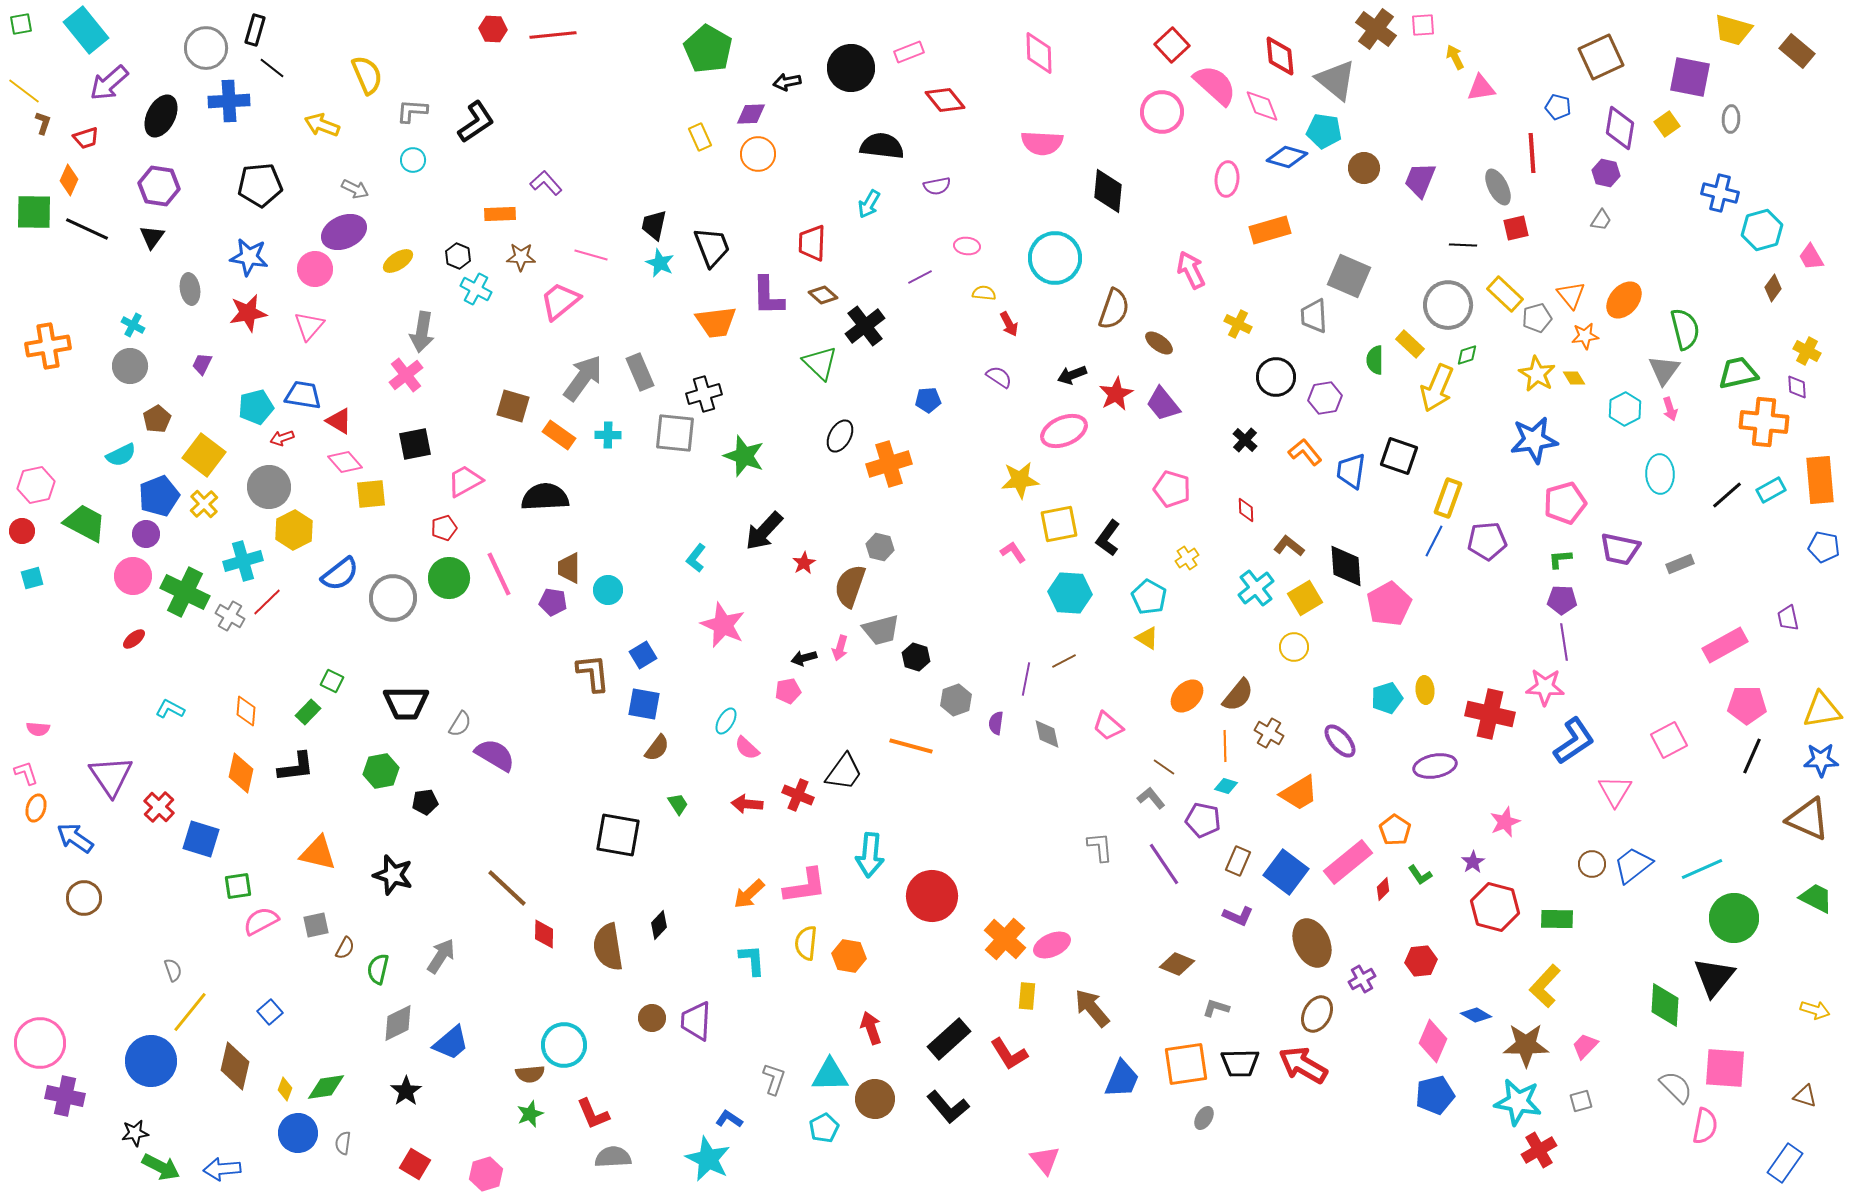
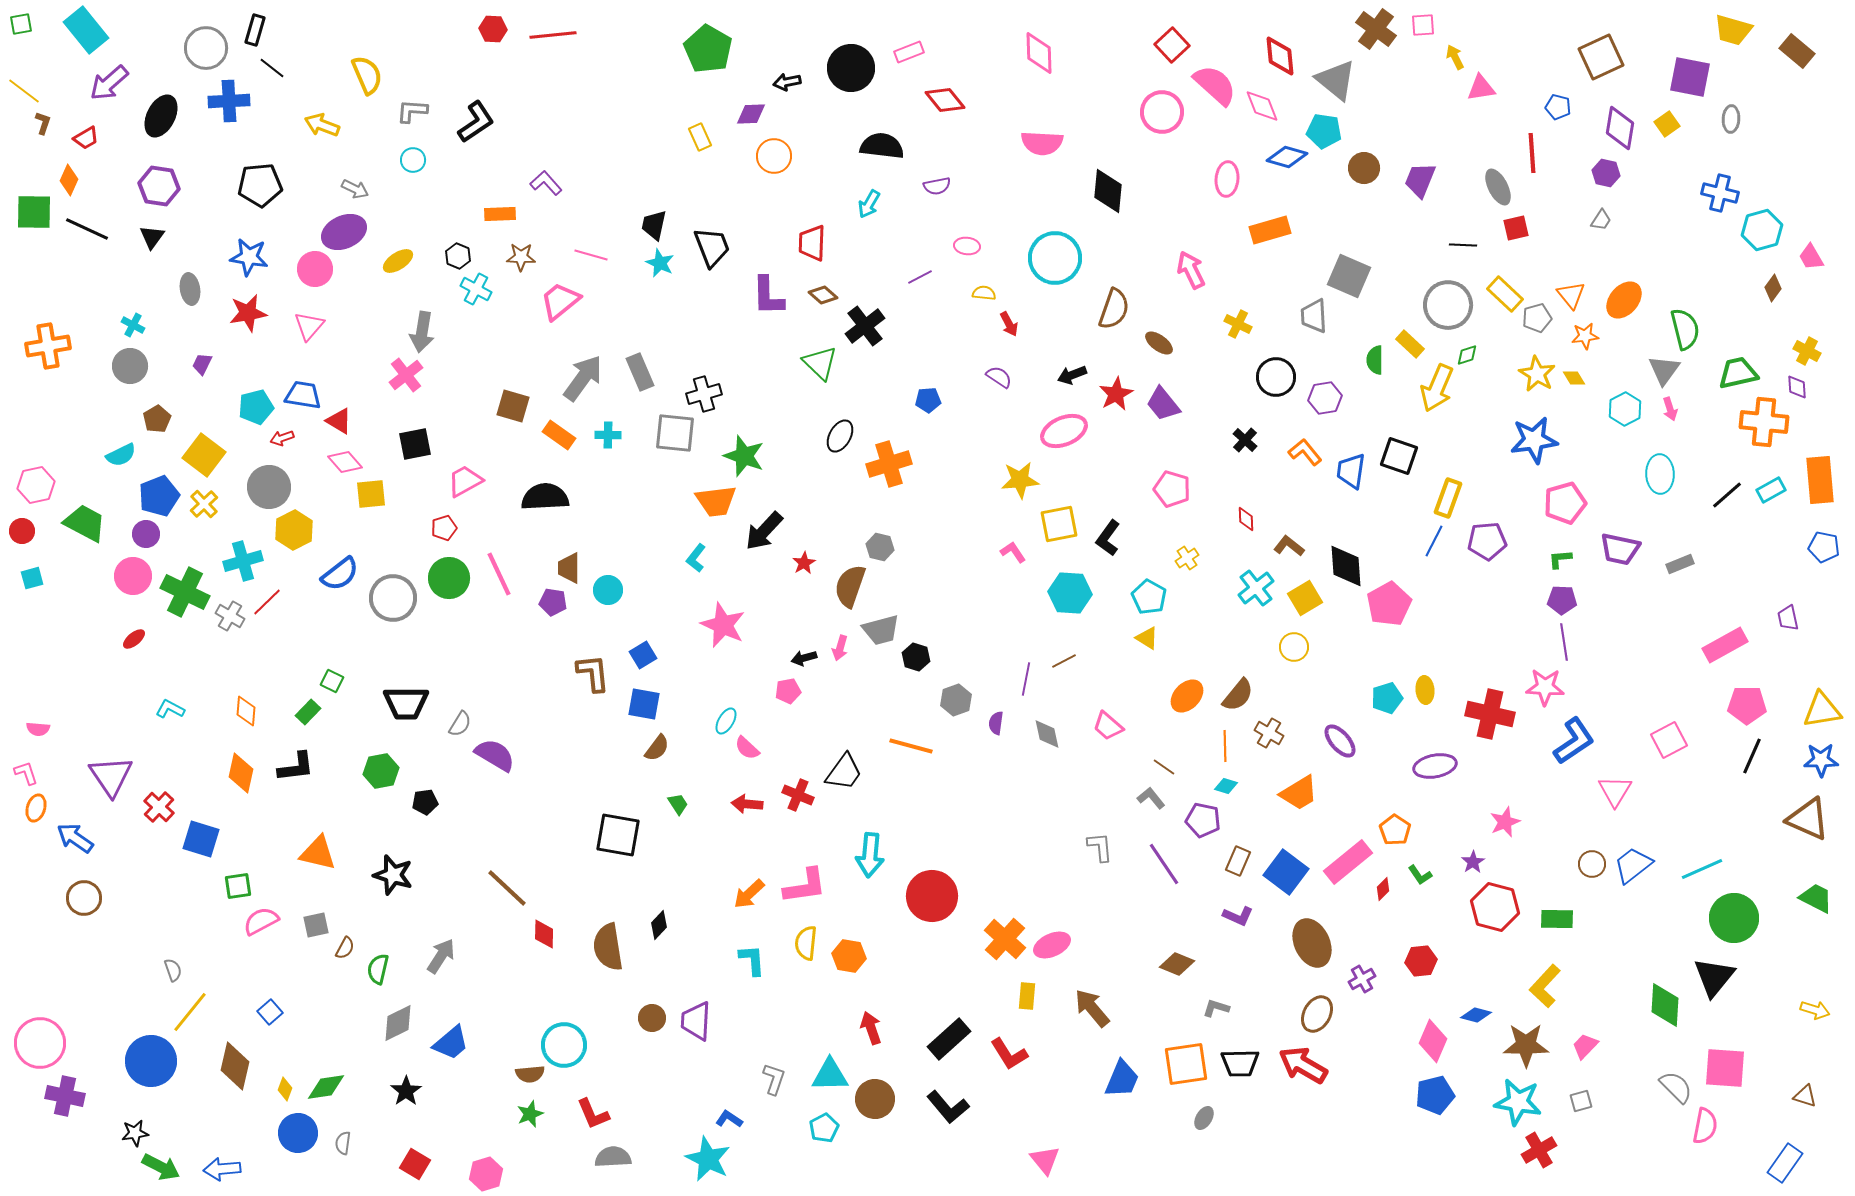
red trapezoid at (86, 138): rotated 12 degrees counterclockwise
orange circle at (758, 154): moved 16 px right, 2 px down
orange trapezoid at (716, 322): moved 179 px down
red diamond at (1246, 510): moved 9 px down
blue diamond at (1476, 1015): rotated 16 degrees counterclockwise
